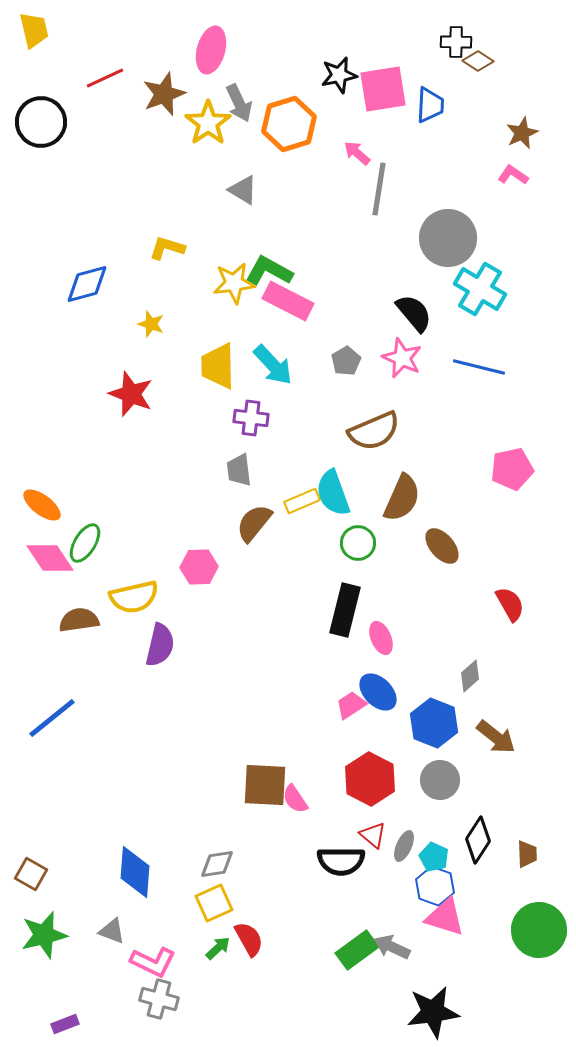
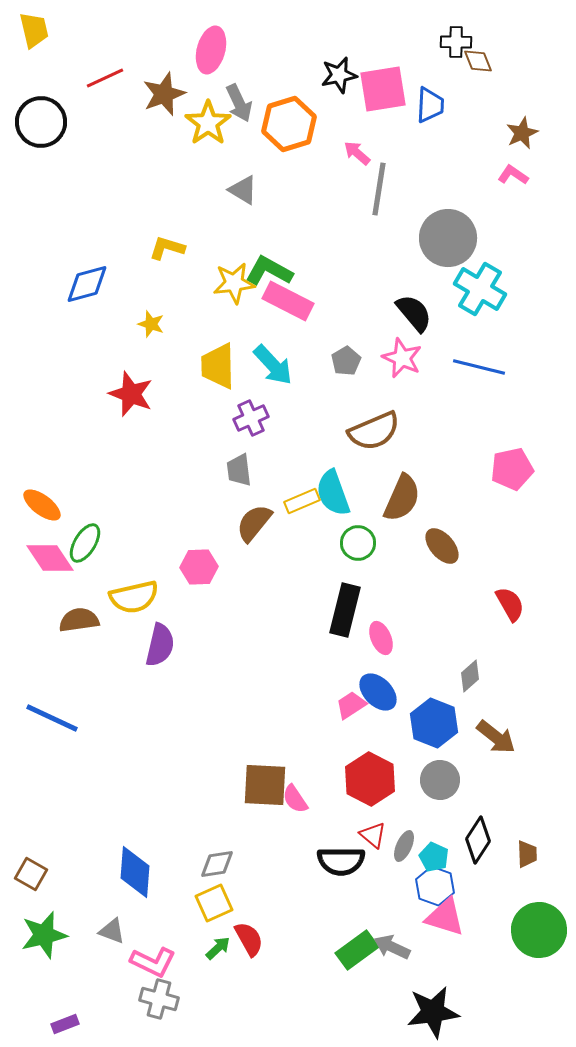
brown diamond at (478, 61): rotated 36 degrees clockwise
purple cross at (251, 418): rotated 32 degrees counterclockwise
blue line at (52, 718): rotated 64 degrees clockwise
